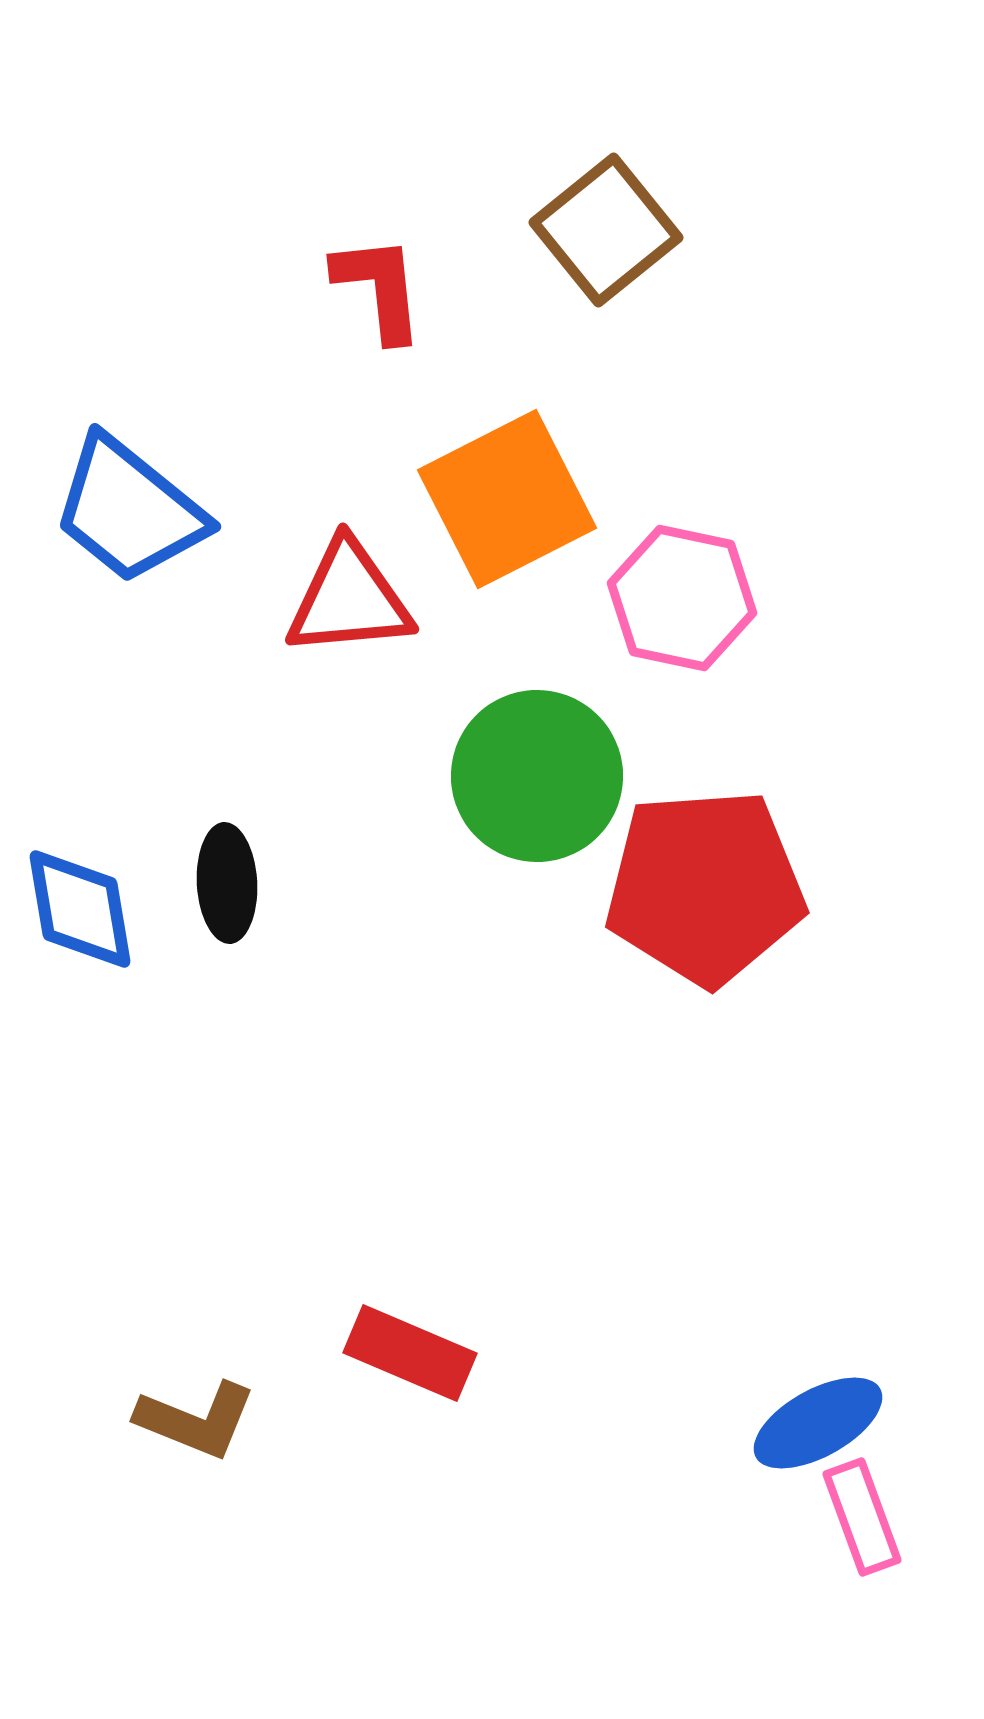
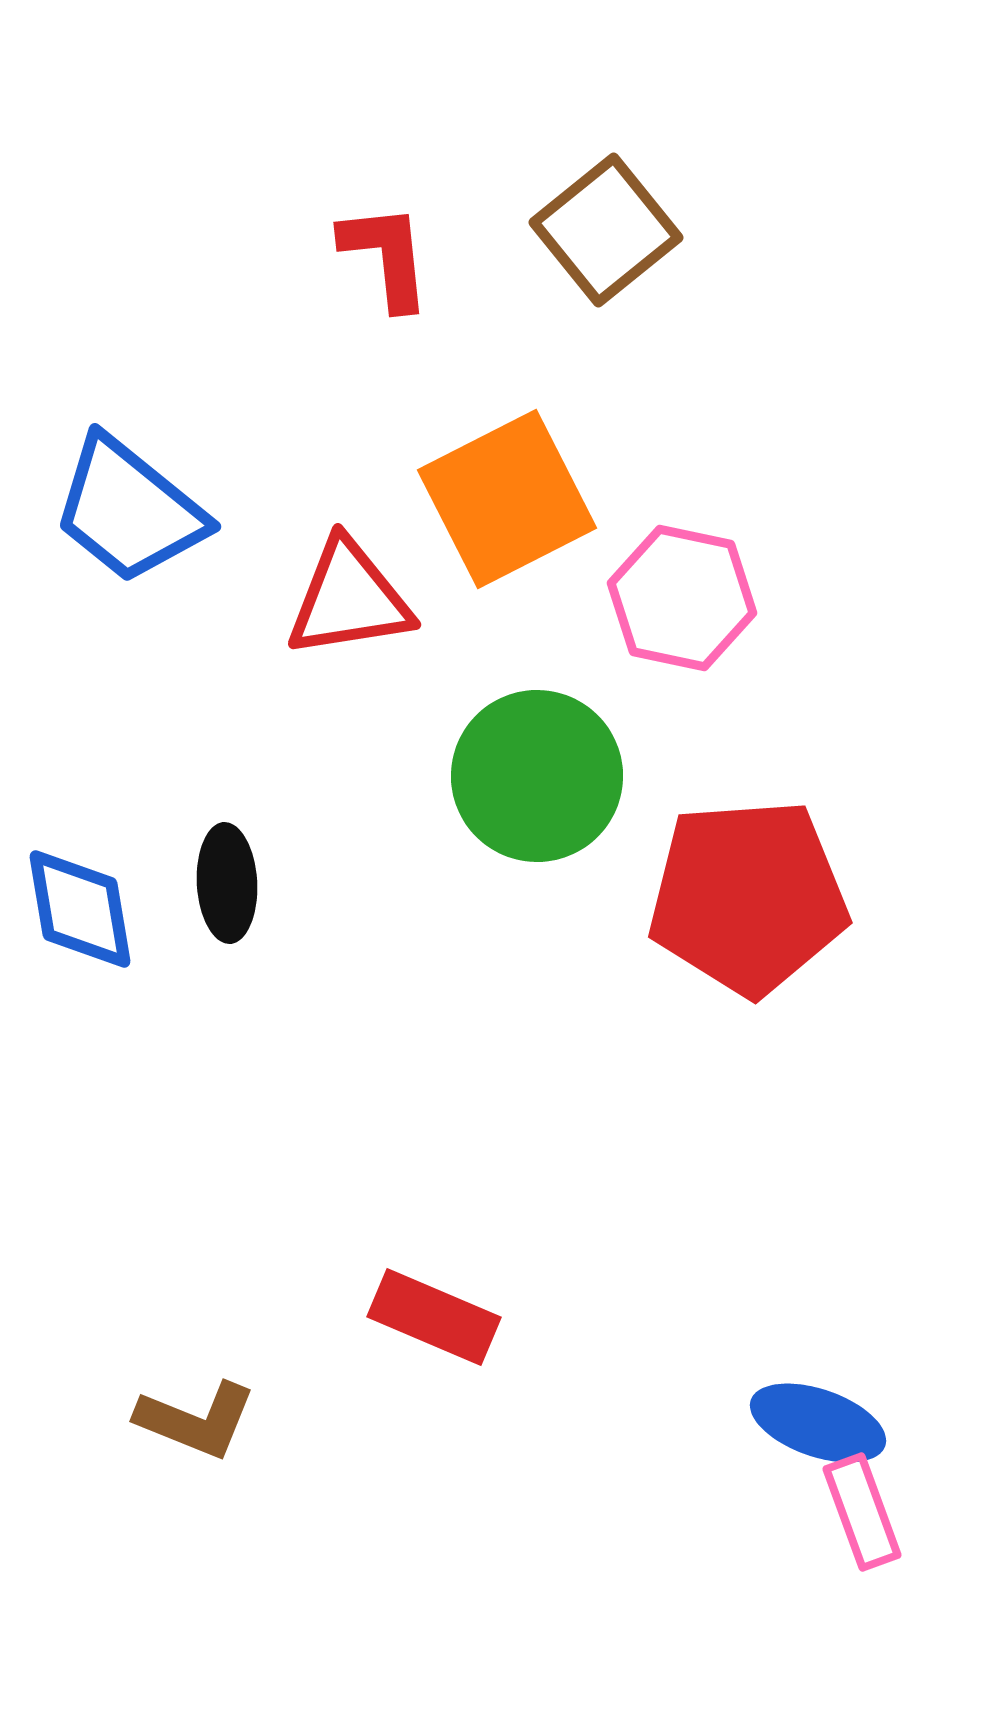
red L-shape: moved 7 px right, 32 px up
red triangle: rotated 4 degrees counterclockwise
red pentagon: moved 43 px right, 10 px down
red rectangle: moved 24 px right, 36 px up
blue ellipse: rotated 48 degrees clockwise
pink rectangle: moved 5 px up
